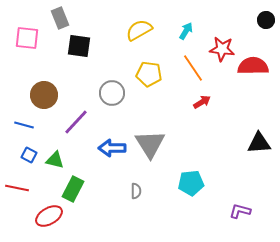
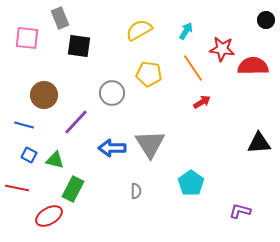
cyan pentagon: rotated 30 degrees counterclockwise
